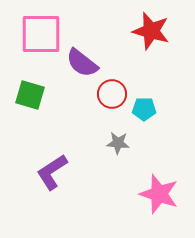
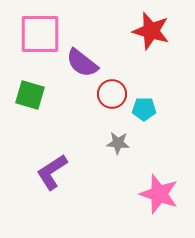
pink square: moved 1 px left
